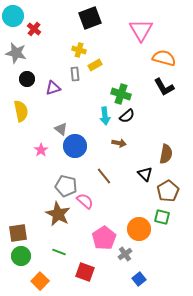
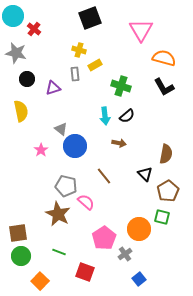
green cross: moved 8 px up
pink semicircle: moved 1 px right, 1 px down
